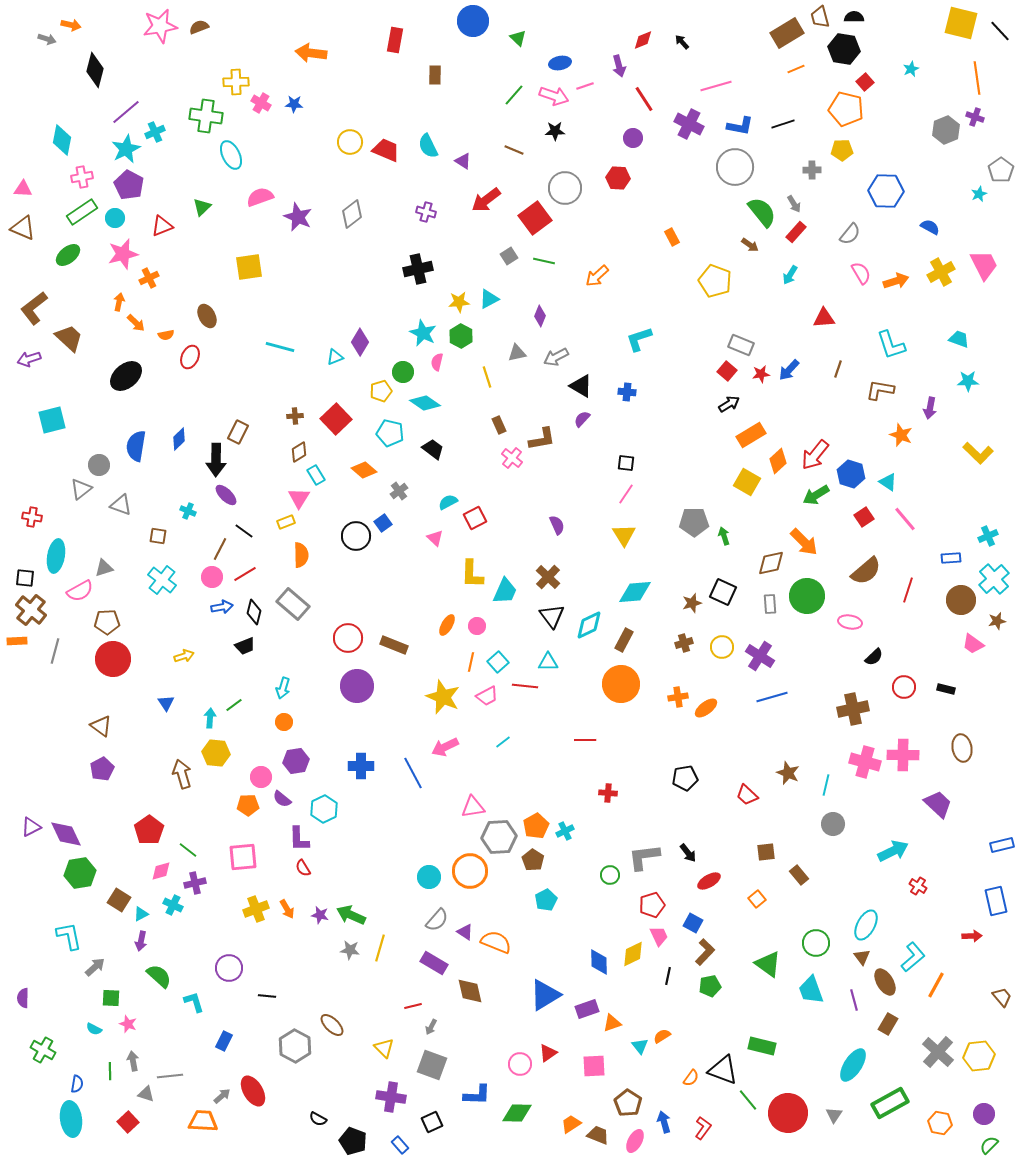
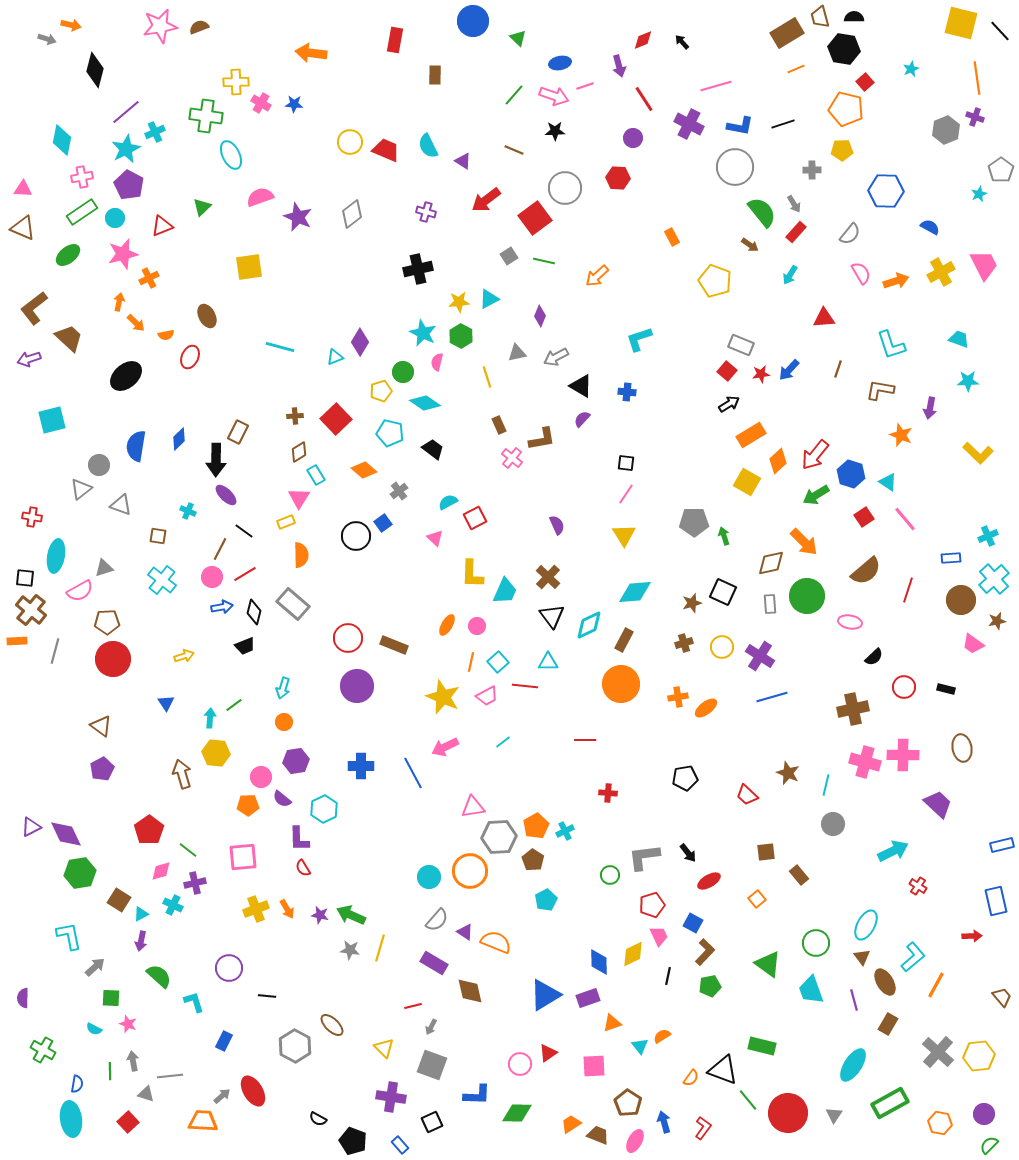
purple rectangle at (587, 1009): moved 1 px right, 11 px up
